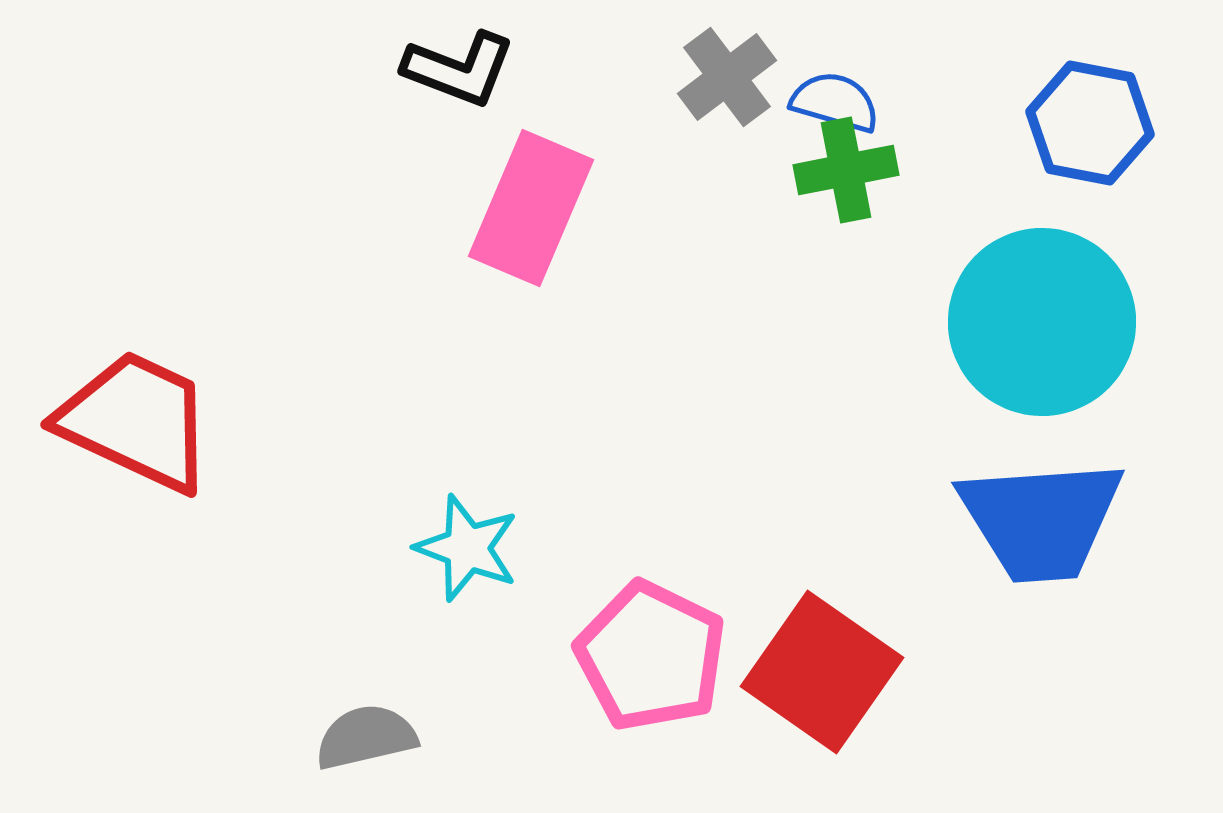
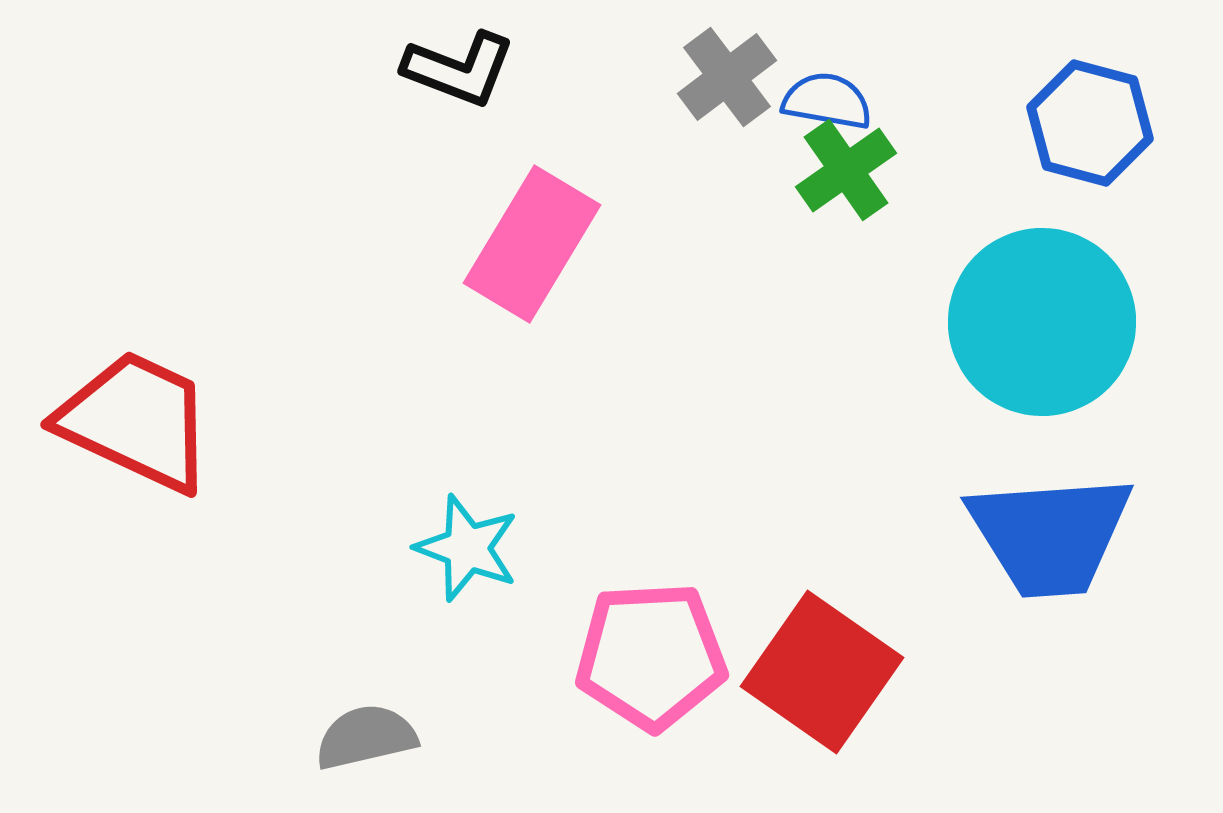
blue semicircle: moved 8 px left, 1 px up; rotated 6 degrees counterclockwise
blue hexagon: rotated 4 degrees clockwise
green cross: rotated 24 degrees counterclockwise
pink rectangle: moved 1 px right, 36 px down; rotated 8 degrees clockwise
blue trapezoid: moved 9 px right, 15 px down
pink pentagon: rotated 29 degrees counterclockwise
